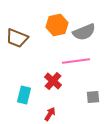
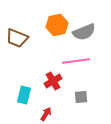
red cross: rotated 18 degrees clockwise
gray square: moved 12 px left
red arrow: moved 4 px left
